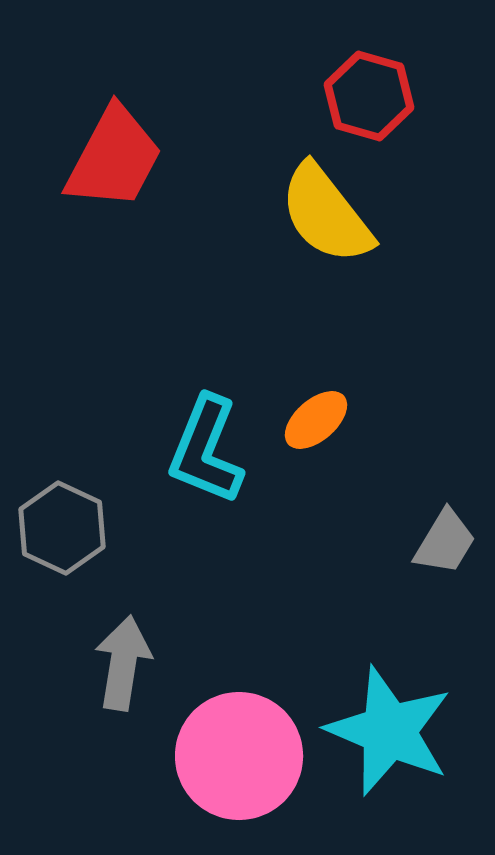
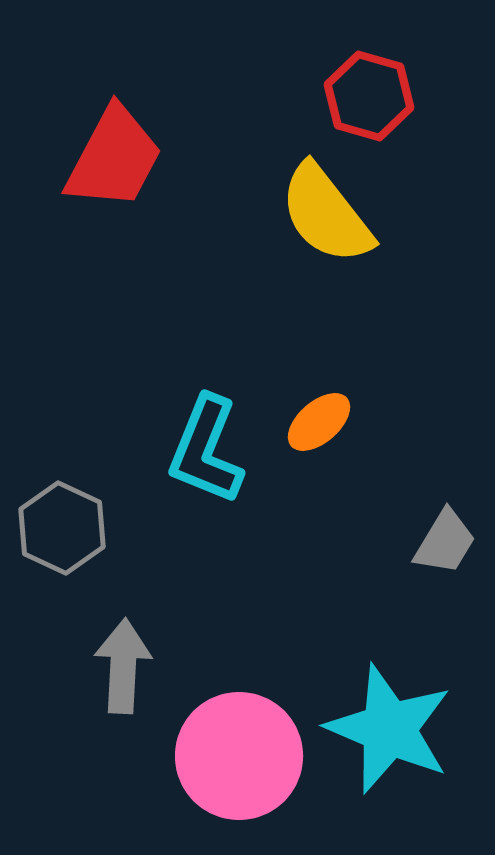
orange ellipse: moved 3 px right, 2 px down
gray arrow: moved 3 px down; rotated 6 degrees counterclockwise
cyan star: moved 2 px up
